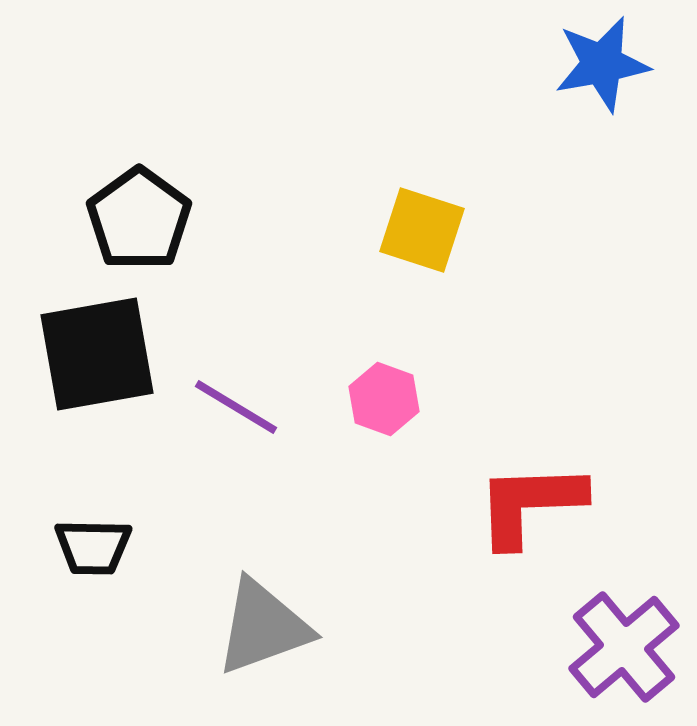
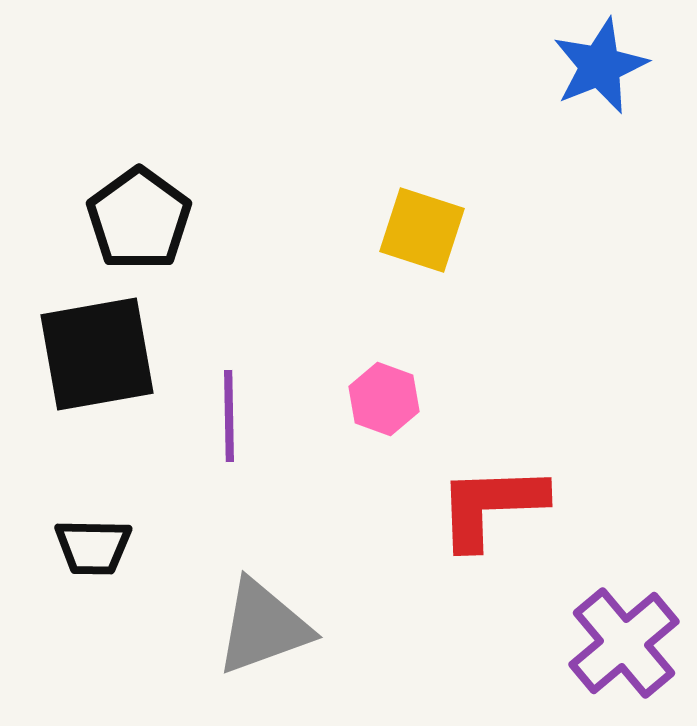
blue star: moved 2 px left, 2 px down; rotated 12 degrees counterclockwise
purple line: moved 7 px left, 9 px down; rotated 58 degrees clockwise
red L-shape: moved 39 px left, 2 px down
purple cross: moved 4 px up
